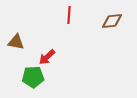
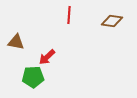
brown diamond: rotated 15 degrees clockwise
